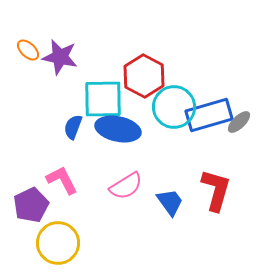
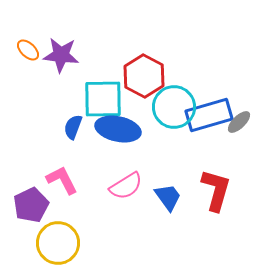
purple star: moved 1 px right, 2 px up; rotated 6 degrees counterclockwise
blue trapezoid: moved 2 px left, 5 px up
